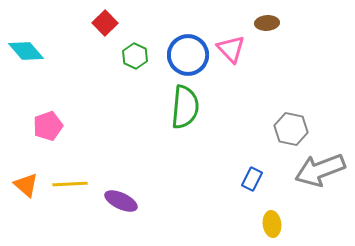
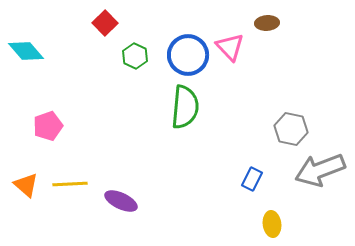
pink triangle: moved 1 px left, 2 px up
